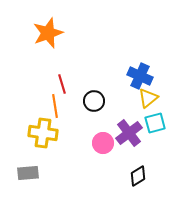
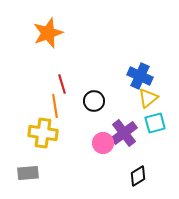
purple cross: moved 5 px left
